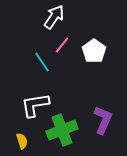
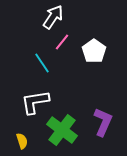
white arrow: moved 1 px left
pink line: moved 3 px up
cyan line: moved 1 px down
white L-shape: moved 3 px up
purple L-shape: moved 2 px down
green cross: rotated 32 degrees counterclockwise
